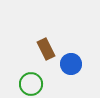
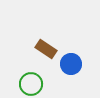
brown rectangle: rotated 30 degrees counterclockwise
